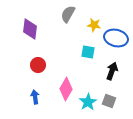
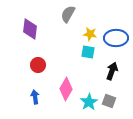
yellow star: moved 4 px left, 9 px down
blue ellipse: rotated 15 degrees counterclockwise
cyan star: moved 1 px right
